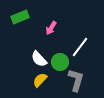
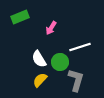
white line: rotated 35 degrees clockwise
white semicircle: rotated 12 degrees clockwise
